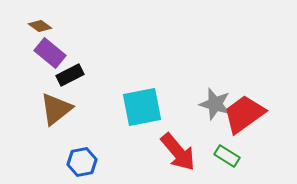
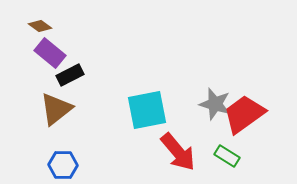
cyan square: moved 5 px right, 3 px down
blue hexagon: moved 19 px left, 3 px down; rotated 12 degrees clockwise
